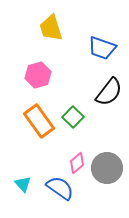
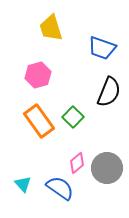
black semicircle: rotated 16 degrees counterclockwise
